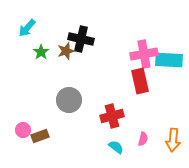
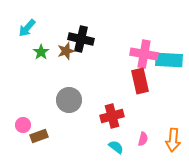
pink cross: rotated 20 degrees clockwise
pink circle: moved 5 px up
brown rectangle: moved 1 px left
